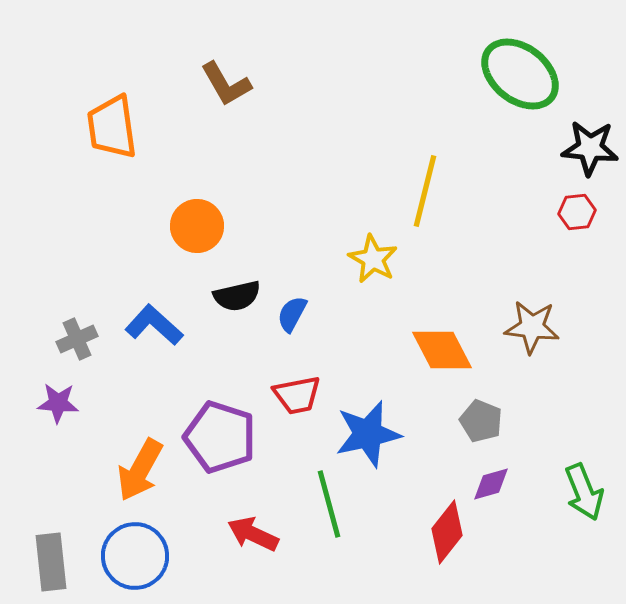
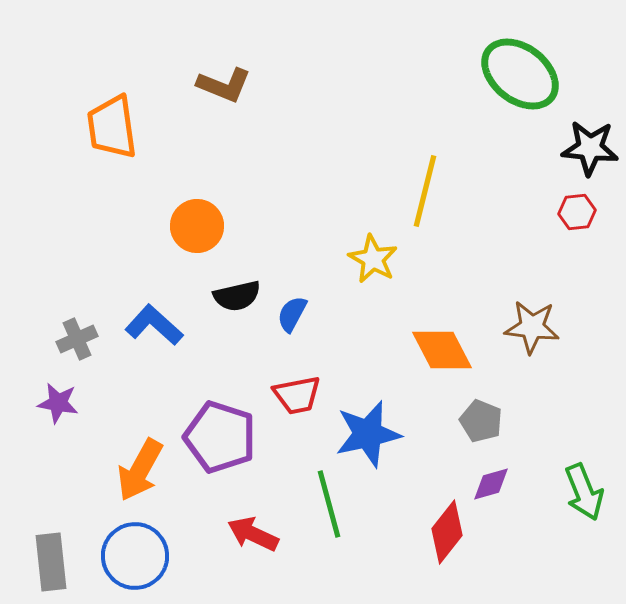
brown L-shape: moved 2 px left, 1 px down; rotated 38 degrees counterclockwise
purple star: rotated 6 degrees clockwise
